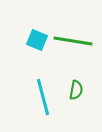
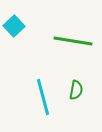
cyan square: moved 23 px left, 14 px up; rotated 25 degrees clockwise
